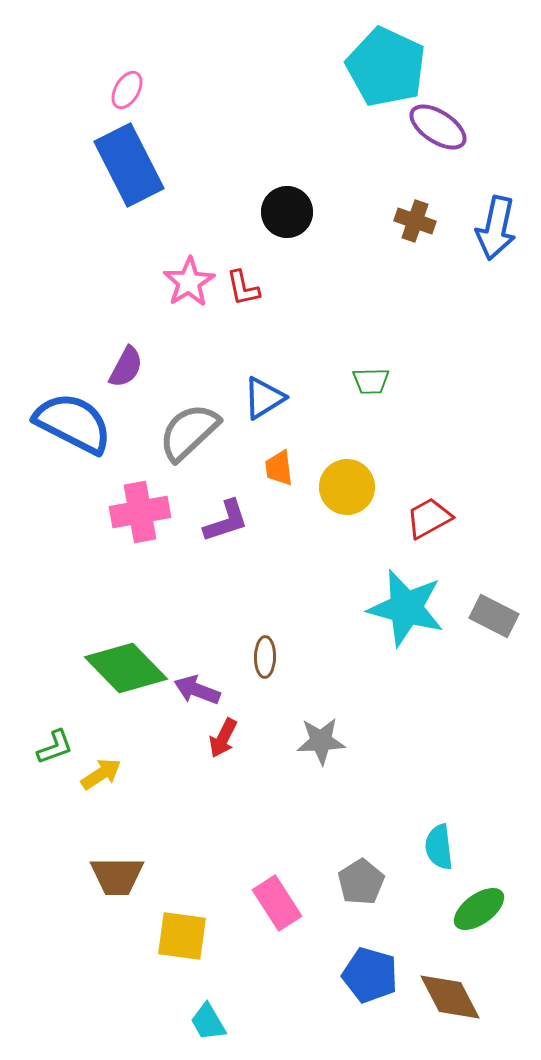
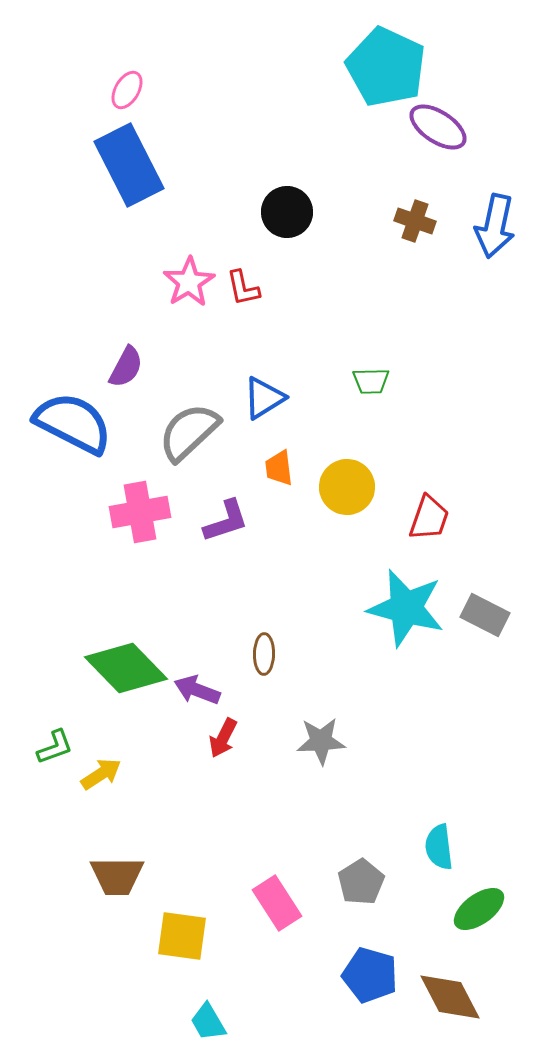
blue arrow: moved 1 px left, 2 px up
red trapezoid: rotated 138 degrees clockwise
gray rectangle: moved 9 px left, 1 px up
brown ellipse: moved 1 px left, 3 px up
